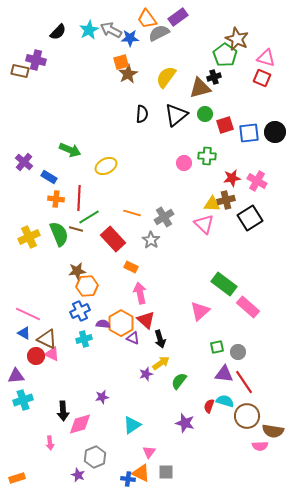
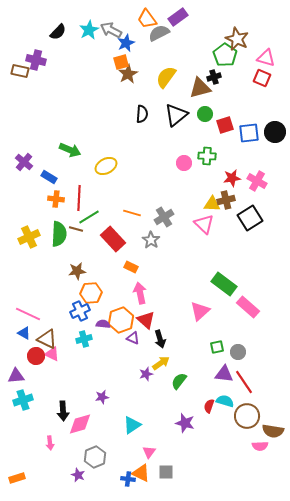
blue star at (130, 38): moved 4 px left, 5 px down; rotated 24 degrees counterclockwise
green semicircle at (59, 234): rotated 25 degrees clockwise
orange hexagon at (87, 286): moved 4 px right, 7 px down
orange hexagon at (121, 323): moved 3 px up; rotated 10 degrees clockwise
